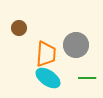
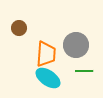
green line: moved 3 px left, 7 px up
